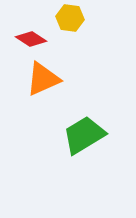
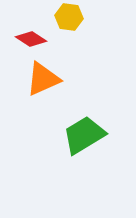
yellow hexagon: moved 1 px left, 1 px up
